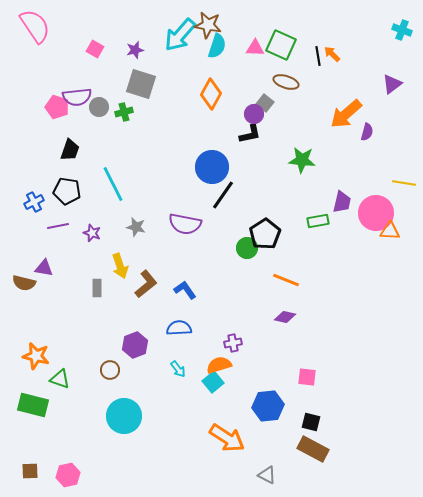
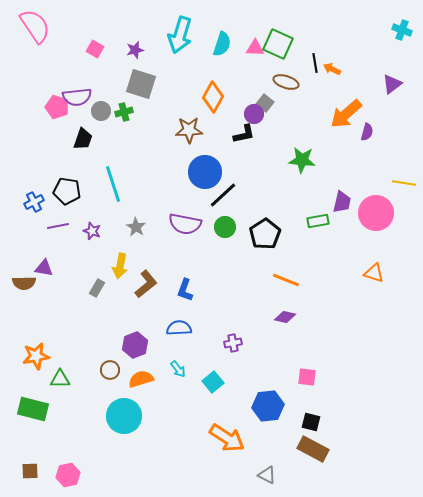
brown star at (208, 25): moved 19 px left, 105 px down; rotated 12 degrees counterclockwise
cyan arrow at (180, 35): rotated 24 degrees counterclockwise
green square at (281, 45): moved 3 px left, 1 px up
cyan semicircle at (217, 46): moved 5 px right, 2 px up
orange arrow at (332, 54): moved 15 px down; rotated 18 degrees counterclockwise
black line at (318, 56): moved 3 px left, 7 px down
orange diamond at (211, 94): moved 2 px right, 3 px down
gray circle at (99, 107): moved 2 px right, 4 px down
black L-shape at (250, 134): moved 6 px left
black trapezoid at (70, 150): moved 13 px right, 11 px up
blue circle at (212, 167): moved 7 px left, 5 px down
cyan line at (113, 184): rotated 9 degrees clockwise
black line at (223, 195): rotated 12 degrees clockwise
gray star at (136, 227): rotated 18 degrees clockwise
orange triangle at (390, 231): moved 16 px left, 42 px down; rotated 15 degrees clockwise
purple star at (92, 233): moved 2 px up
green circle at (247, 248): moved 22 px left, 21 px up
yellow arrow at (120, 266): rotated 30 degrees clockwise
brown semicircle at (24, 283): rotated 15 degrees counterclockwise
gray rectangle at (97, 288): rotated 30 degrees clockwise
blue L-shape at (185, 290): rotated 125 degrees counterclockwise
orange star at (36, 356): rotated 24 degrees counterclockwise
orange semicircle at (219, 365): moved 78 px left, 14 px down
green triangle at (60, 379): rotated 20 degrees counterclockwise
green rectangle at (33, 405): moved 4 px down
